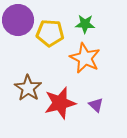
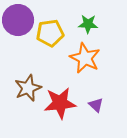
green star: moved 3 px right
yellow pentagon: rotated 12 degrees counterclockwise
brown star: rotated 16 degrees clockwise
red star: rotated 8 degrees clockwise
